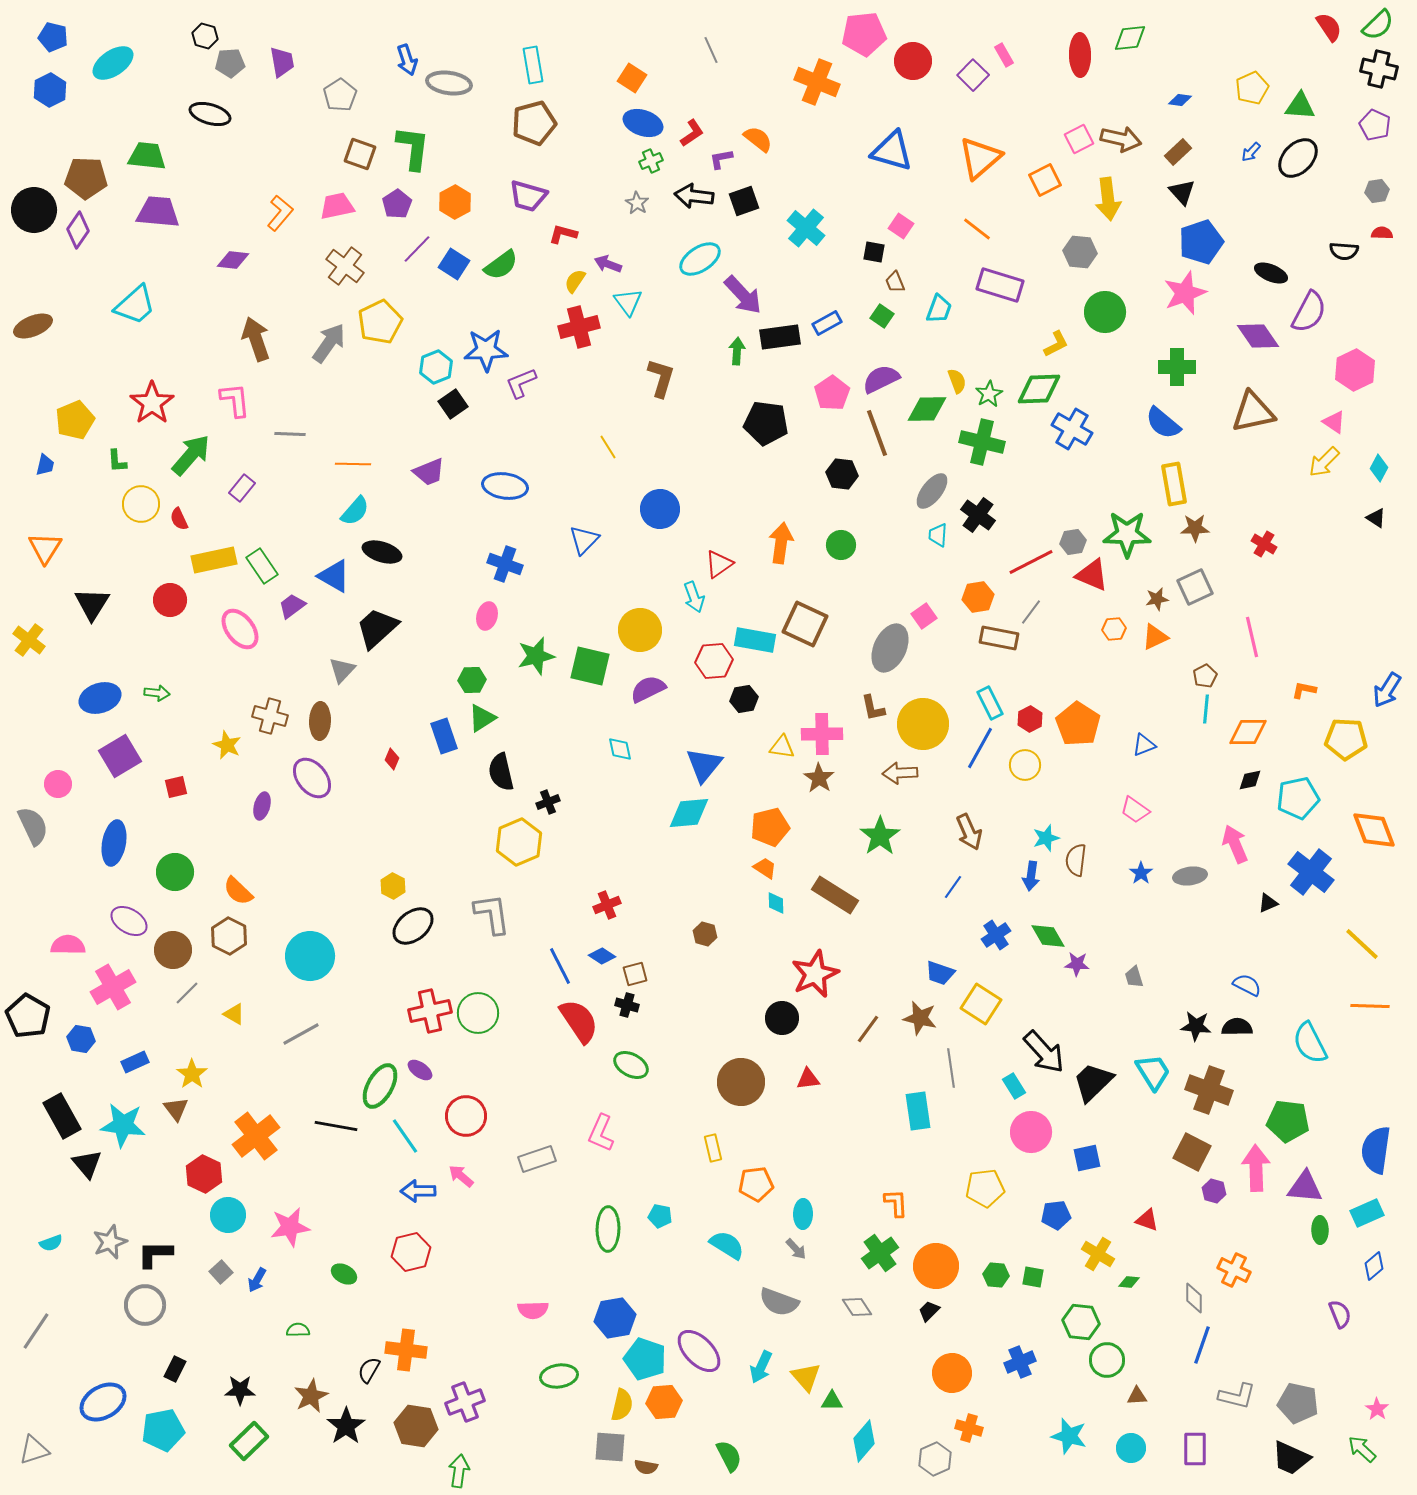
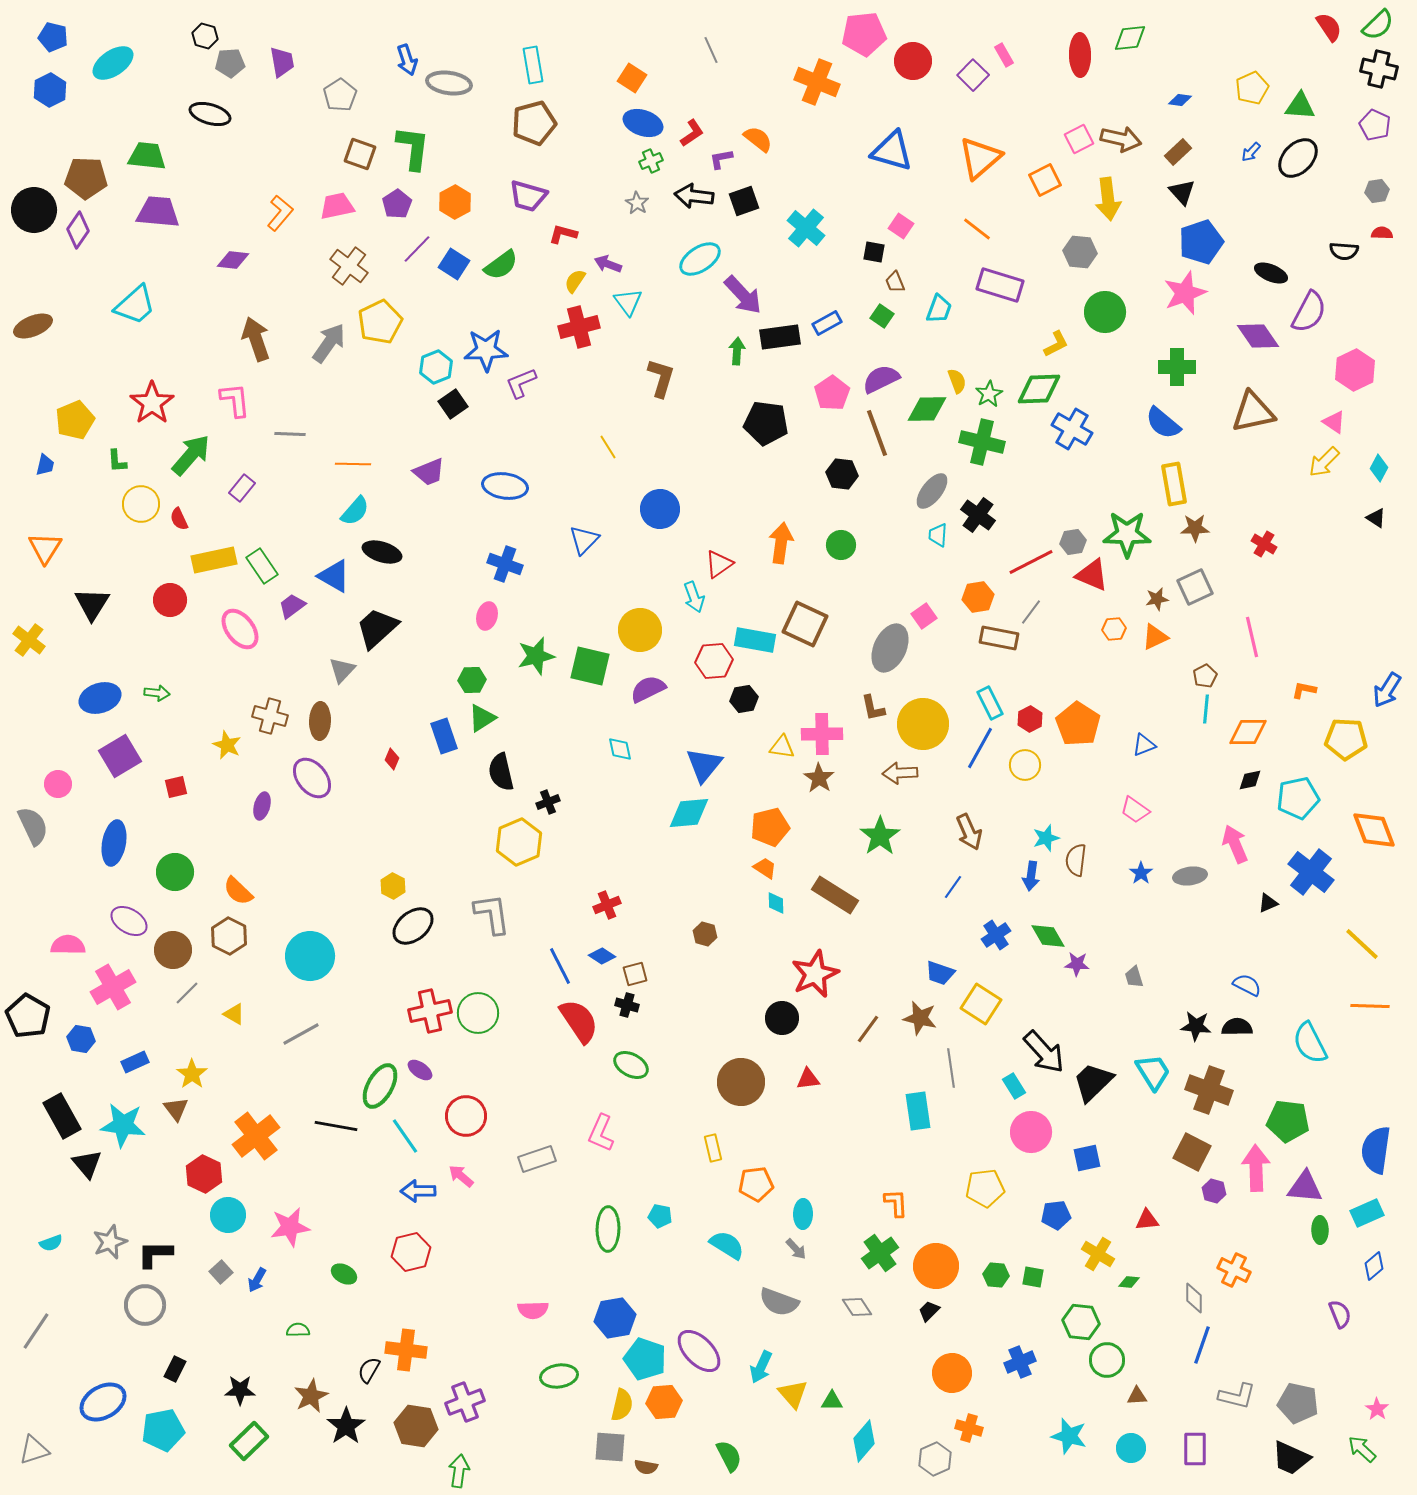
brown cross at (345, 266): moved 4 px right
red triangle at (1147, 1220): rotated 25 degrees counterclockwise
yellow triangle at (806, 1377): moved 13 px left, 17 px down
